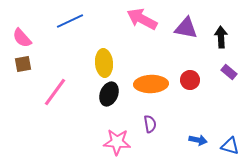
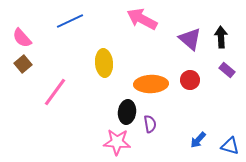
purple triangle: moved 4 px right, 11 px down; rotated 30 degrees clockwise
brown square: rotated 30 degrees counterclockwise
purple rectangle: moved 2 px left, 2 px up
black ellipse: moved 18 px right, 18 px down; rotated 15 degrees counterclockwise
blue arrow: rotated 120 degrees clockwise
